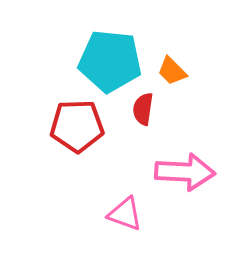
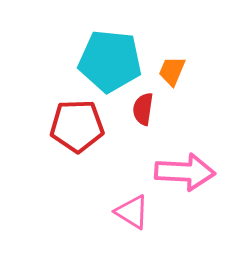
orange trapezoid: rotated 68 degrees clockwise
pink triangle: moved 7 px right, 2 px up; rotated 12 degrees clockwise
